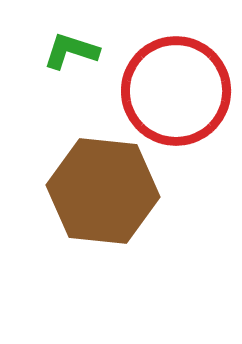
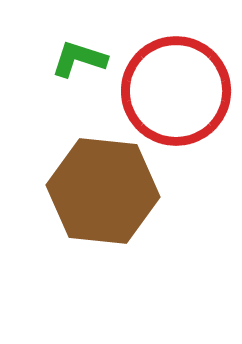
green L-shape: moved 8 px right, 8 px down
